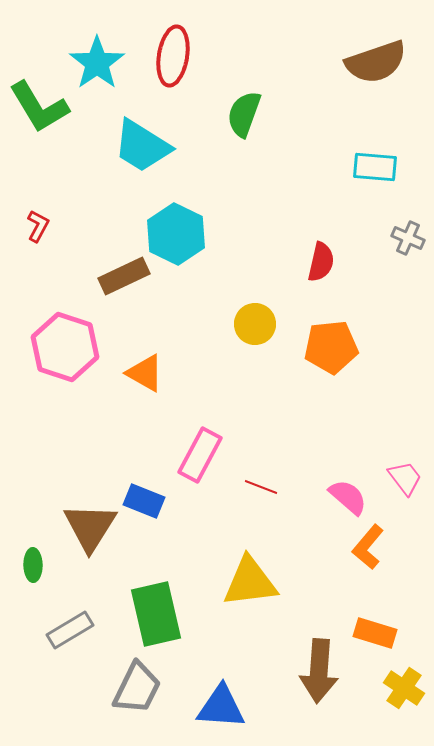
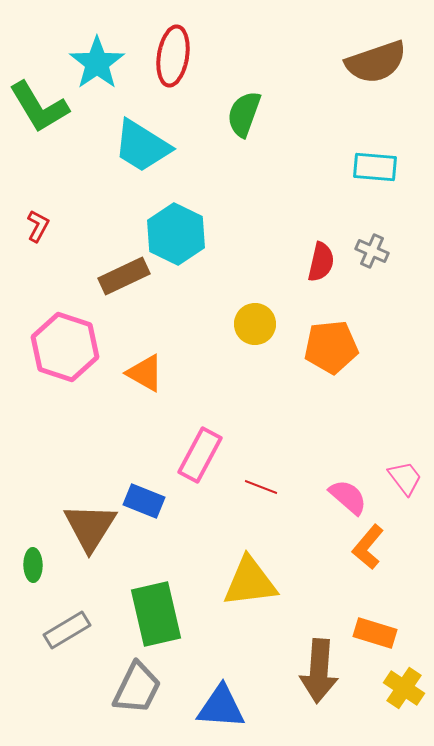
gray cross: moved 36 px left, 13 px down
gray rectangle: moved 3 px left
